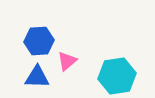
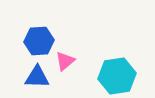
pink triangle: moved 2 px left
